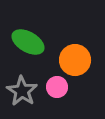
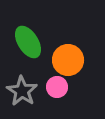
green ellipse: rotated 28 degrees clockwise
orange circle: moved 7 px left
